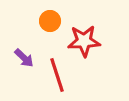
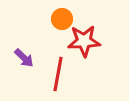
orange circle: moved 12 px right, 2 px up
red line: moved 1 px right, 1 px up; rotated 28 degrees clockwise
